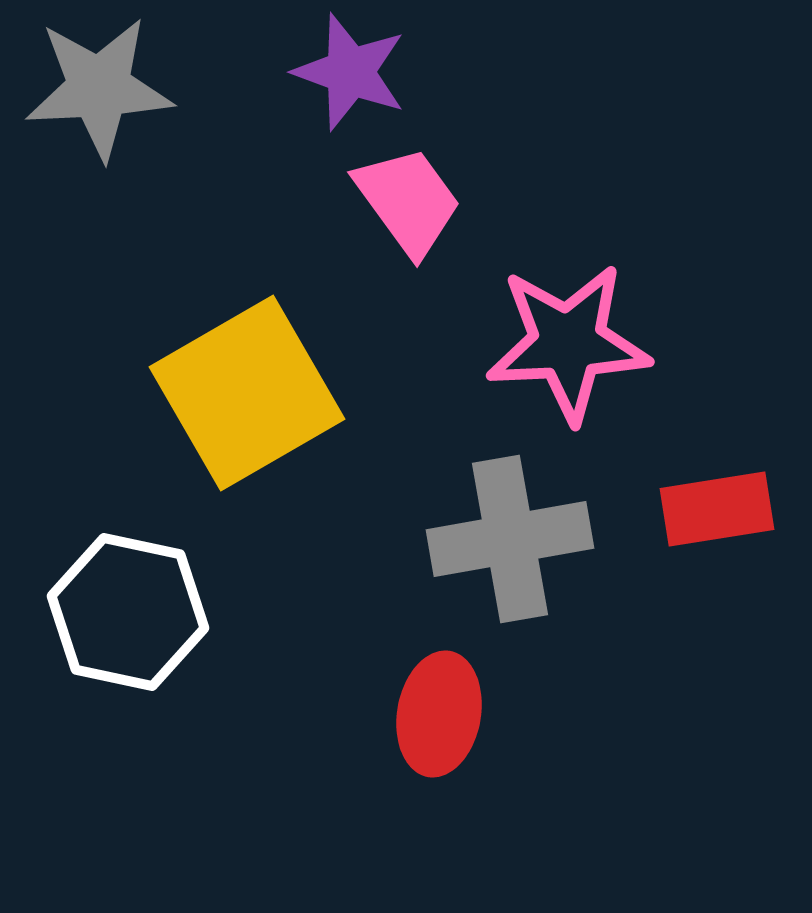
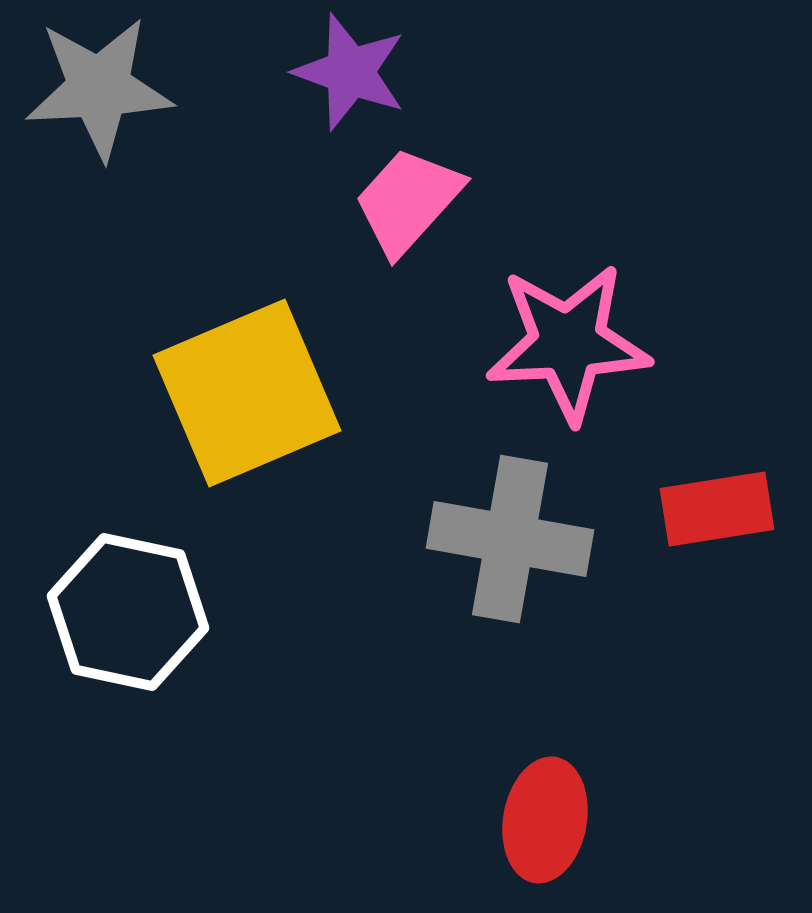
pink trapezoid: rotated 102 degrees counterclockwise
yellow square: rotated 7 degrees clockwise
gray cross: rotated 20 degrees clockwise
red ellipse: moved 106 px right, 106 px down
